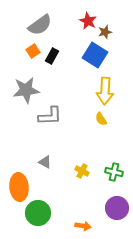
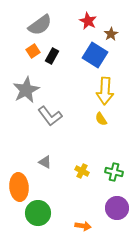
brown star: moved 6 px right, 2 px down; rotated 16 degrees counterclockwise
gray star: rotated 20 degrees counterclockwise
gray L-shape: rotated 55 degrees clockwise
